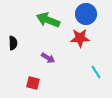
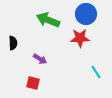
purple arrow: moved 8 px left, 1 px down
